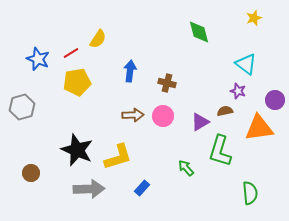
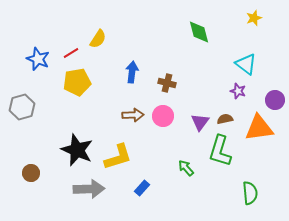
blue arrow: moved 2 px right, 1 px down
brown semicircle: moved 8 px down
purple triangle: rotated 24 degrees counterclockwise
